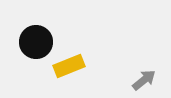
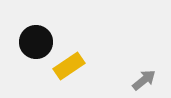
yellow rectangle: rotated 12 degrees counterclockwise
